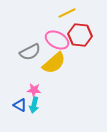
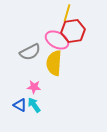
yellow line: rotated 48 degrees counterclockwise
red hexagon: moved 7 px left, 4 px up; rotated 15 degrees counterclockwise
yellow semicircle: rotated 135 degrees clockwise
pink star: moved 3 px up
cyan arrow: rotated 133 degrees clockwise
